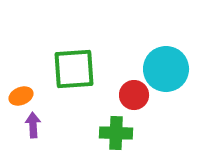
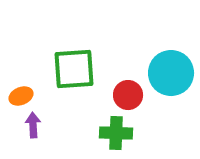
cyan circle: moved 5 px right, 4 px down
red circle: moved 6 px left
